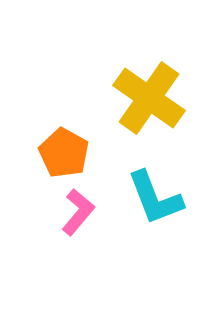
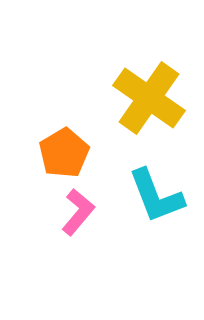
orange pentagon: rotated 12 degrees clockwise
cyan L-shape: moved 1 px right, 2 px up
